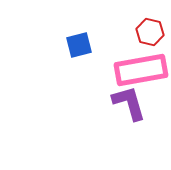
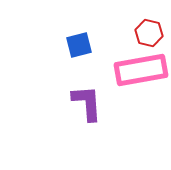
red hexagon: moved 1 px left, 1 px down
purple L-shape: moved 42 px left; rotated 12 degrees clockwise
